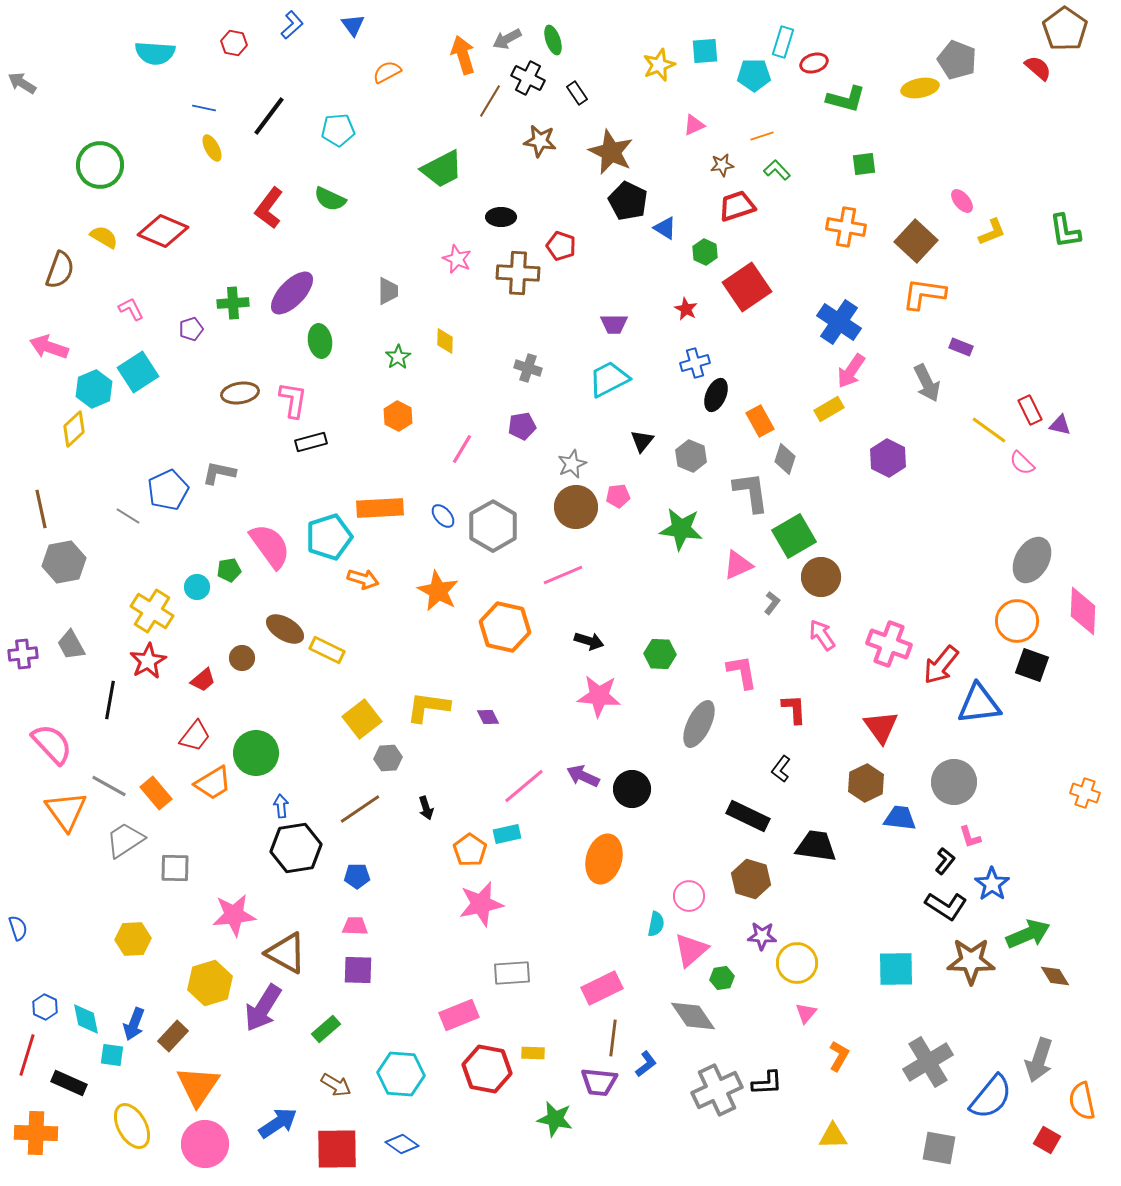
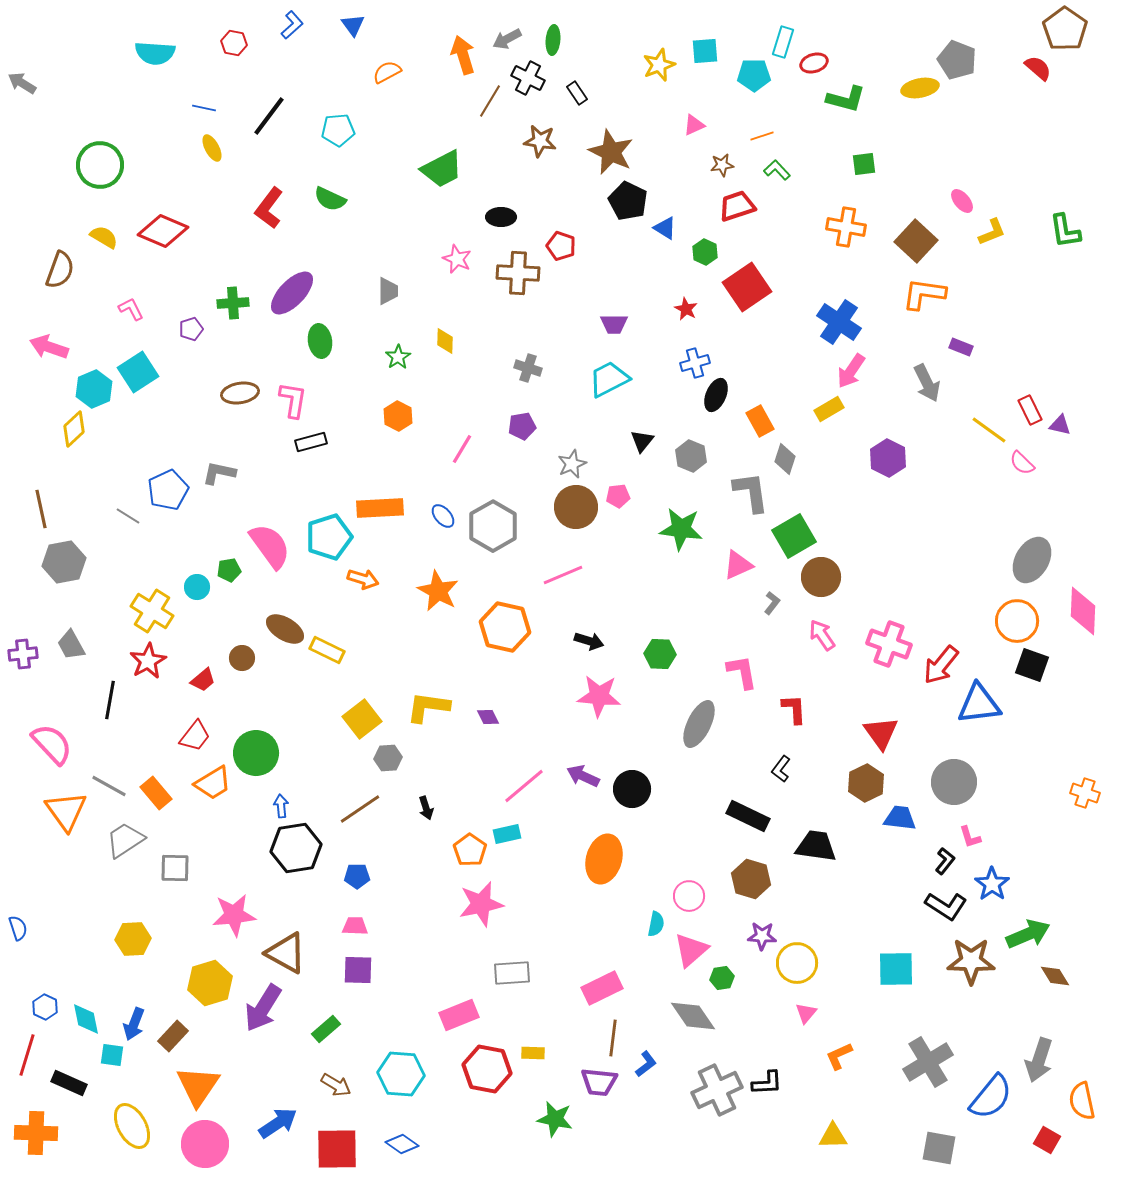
green ellipse at (553, 40): rotated 24 degrees clockwise
red triangle at (881, 727): moved 6 px down
orange L-shape at (839, 1056): rotated 144 degrees counterclockwise
